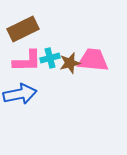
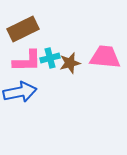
pink trapezoid: moved 12 px right, 3 px up
blue arrow: moved 2 px up
